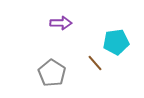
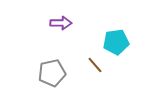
brown line: moved 2 px down
gray pentagon: rotated 28 degrees clockwise
